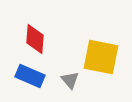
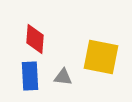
blue rectangle: rotated 64 degrees clockwise
gray triangle: moved 7 px left, 3 px up; rotated 42 degrees counterclockwise
